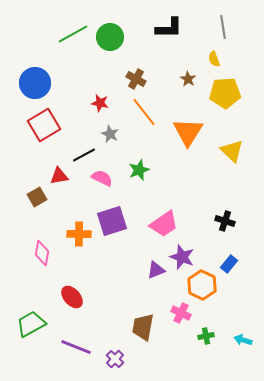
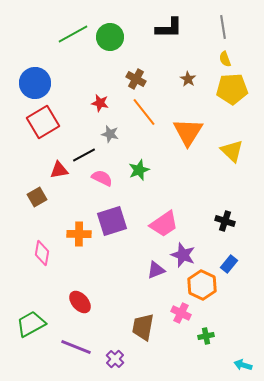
yellow semicircle: moved 11 px right
yellow pentagon: moved 7 px right, 4 px up
red square: moved 1 px left, 3 px up
gray star: rotated 12 degrees counterclockwise
red triangle: moved 6 px up
purple star: moved 1 px right, 2 px up
red ellipse: moved 8 px right, 5 px down
cyan arrow: moved 25 px down
